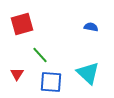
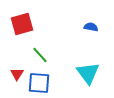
cyan triangle: rotated 10 degrees clockwise
blue square: moved 12 px left, 1 px down
